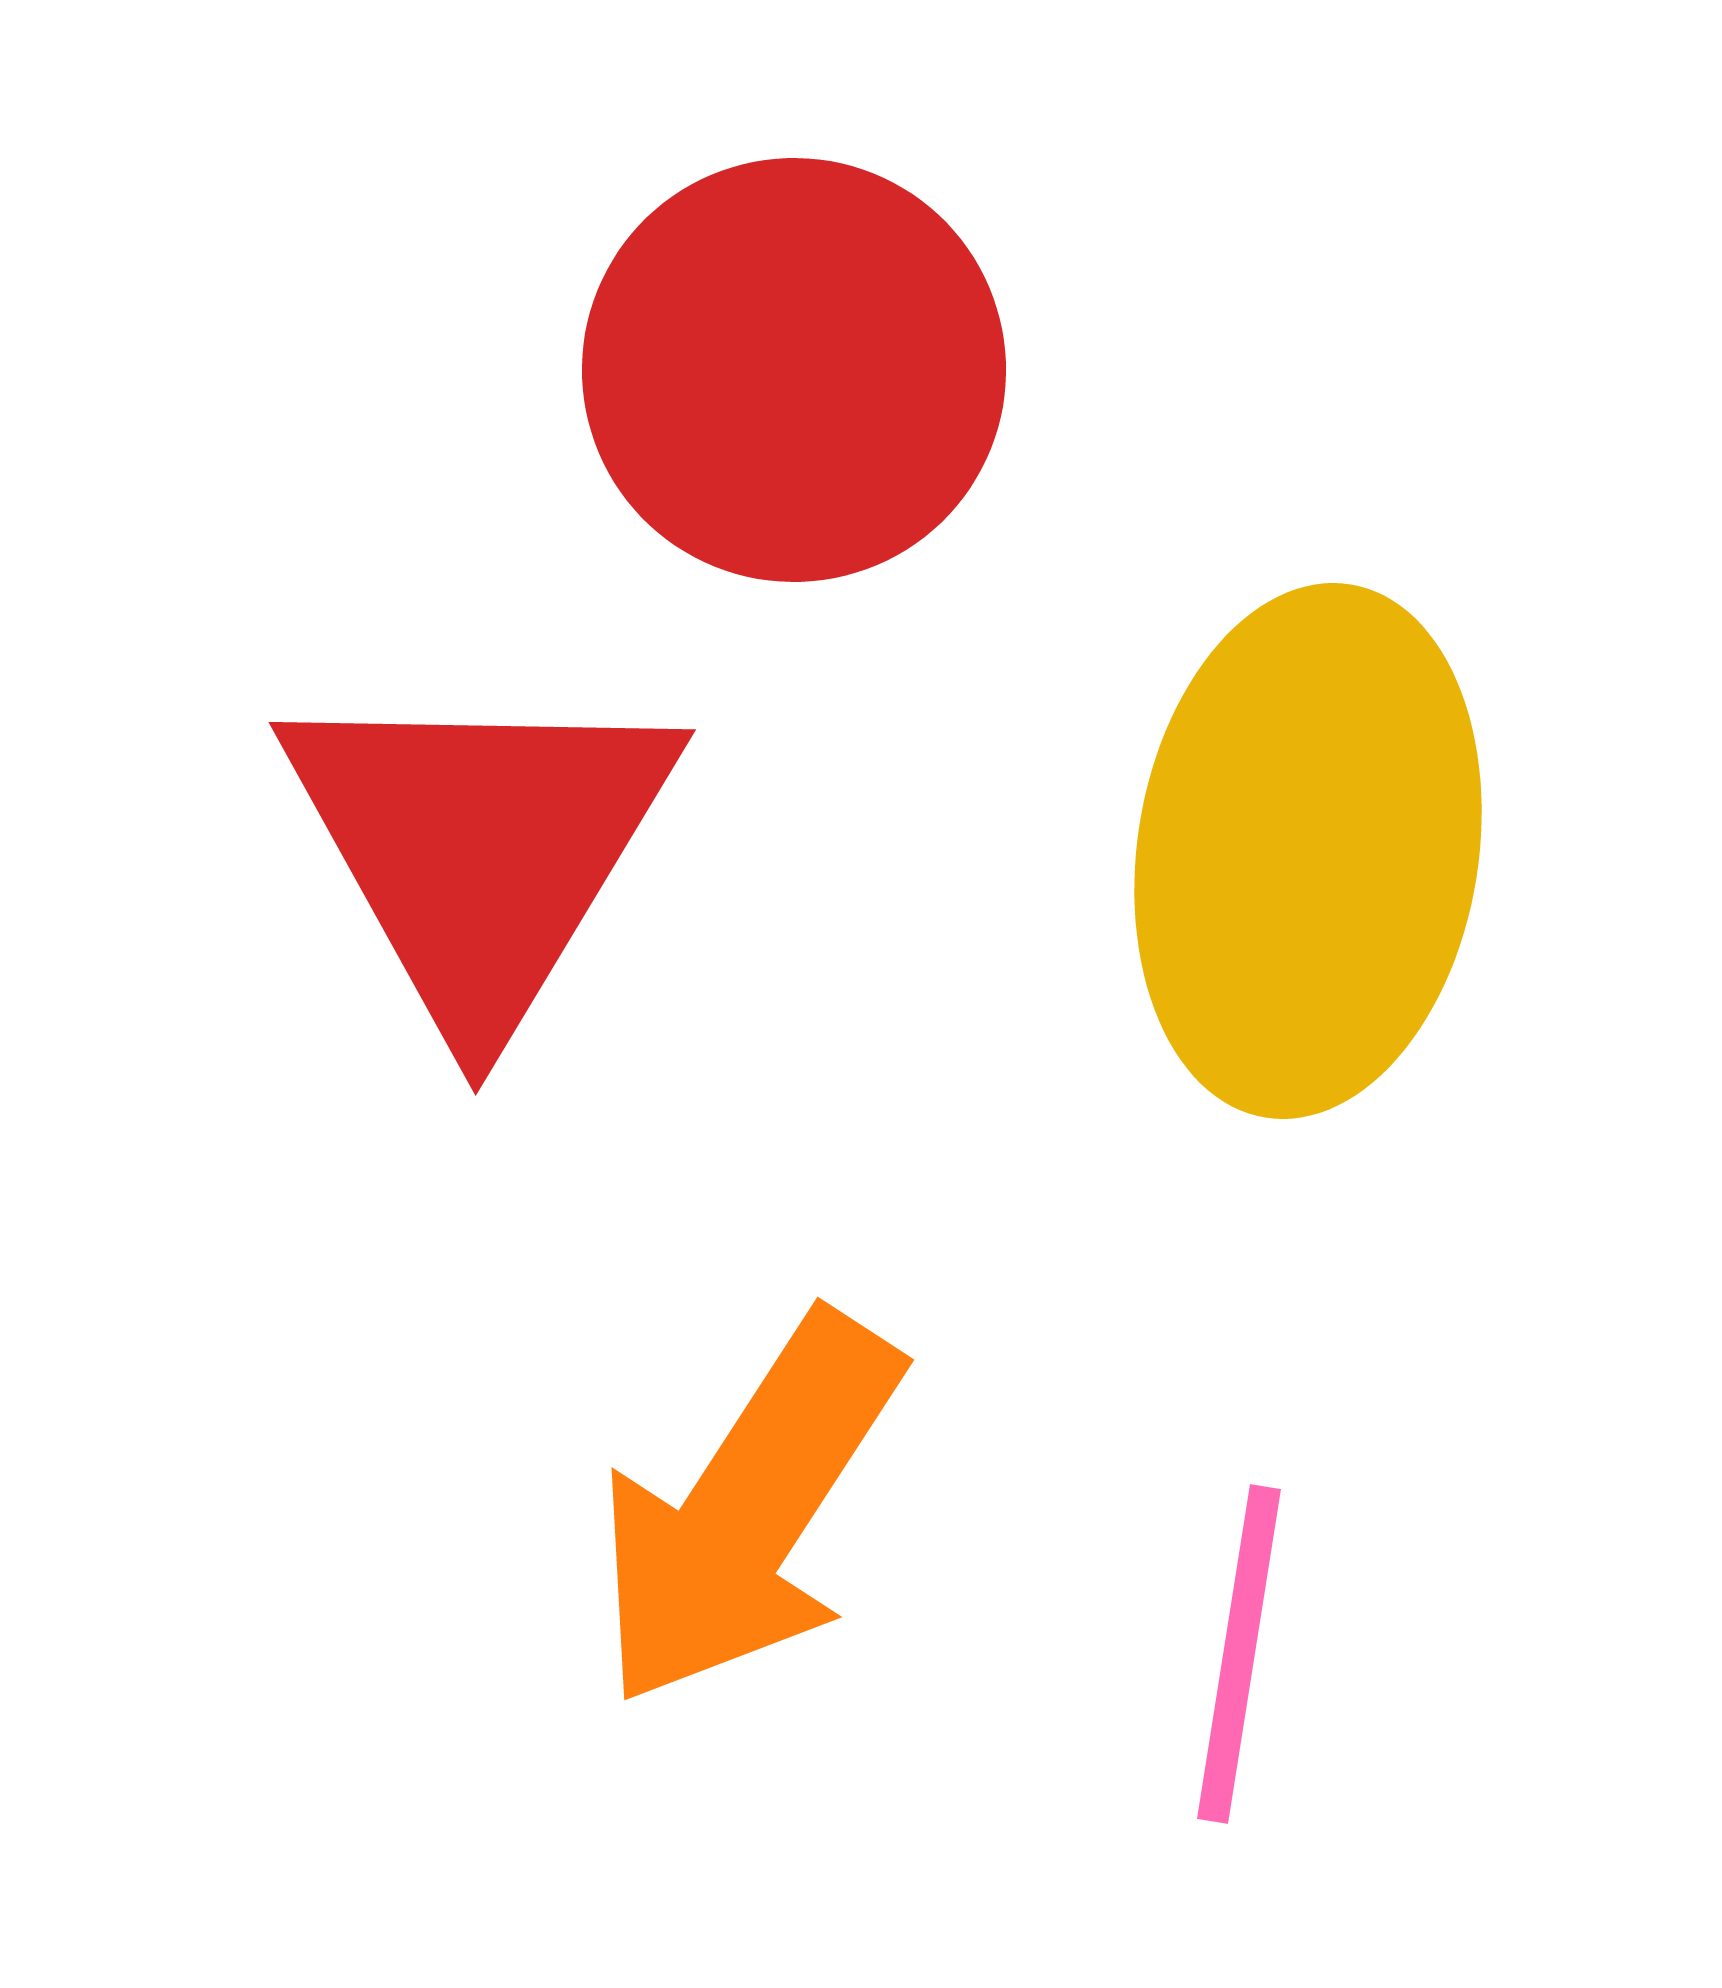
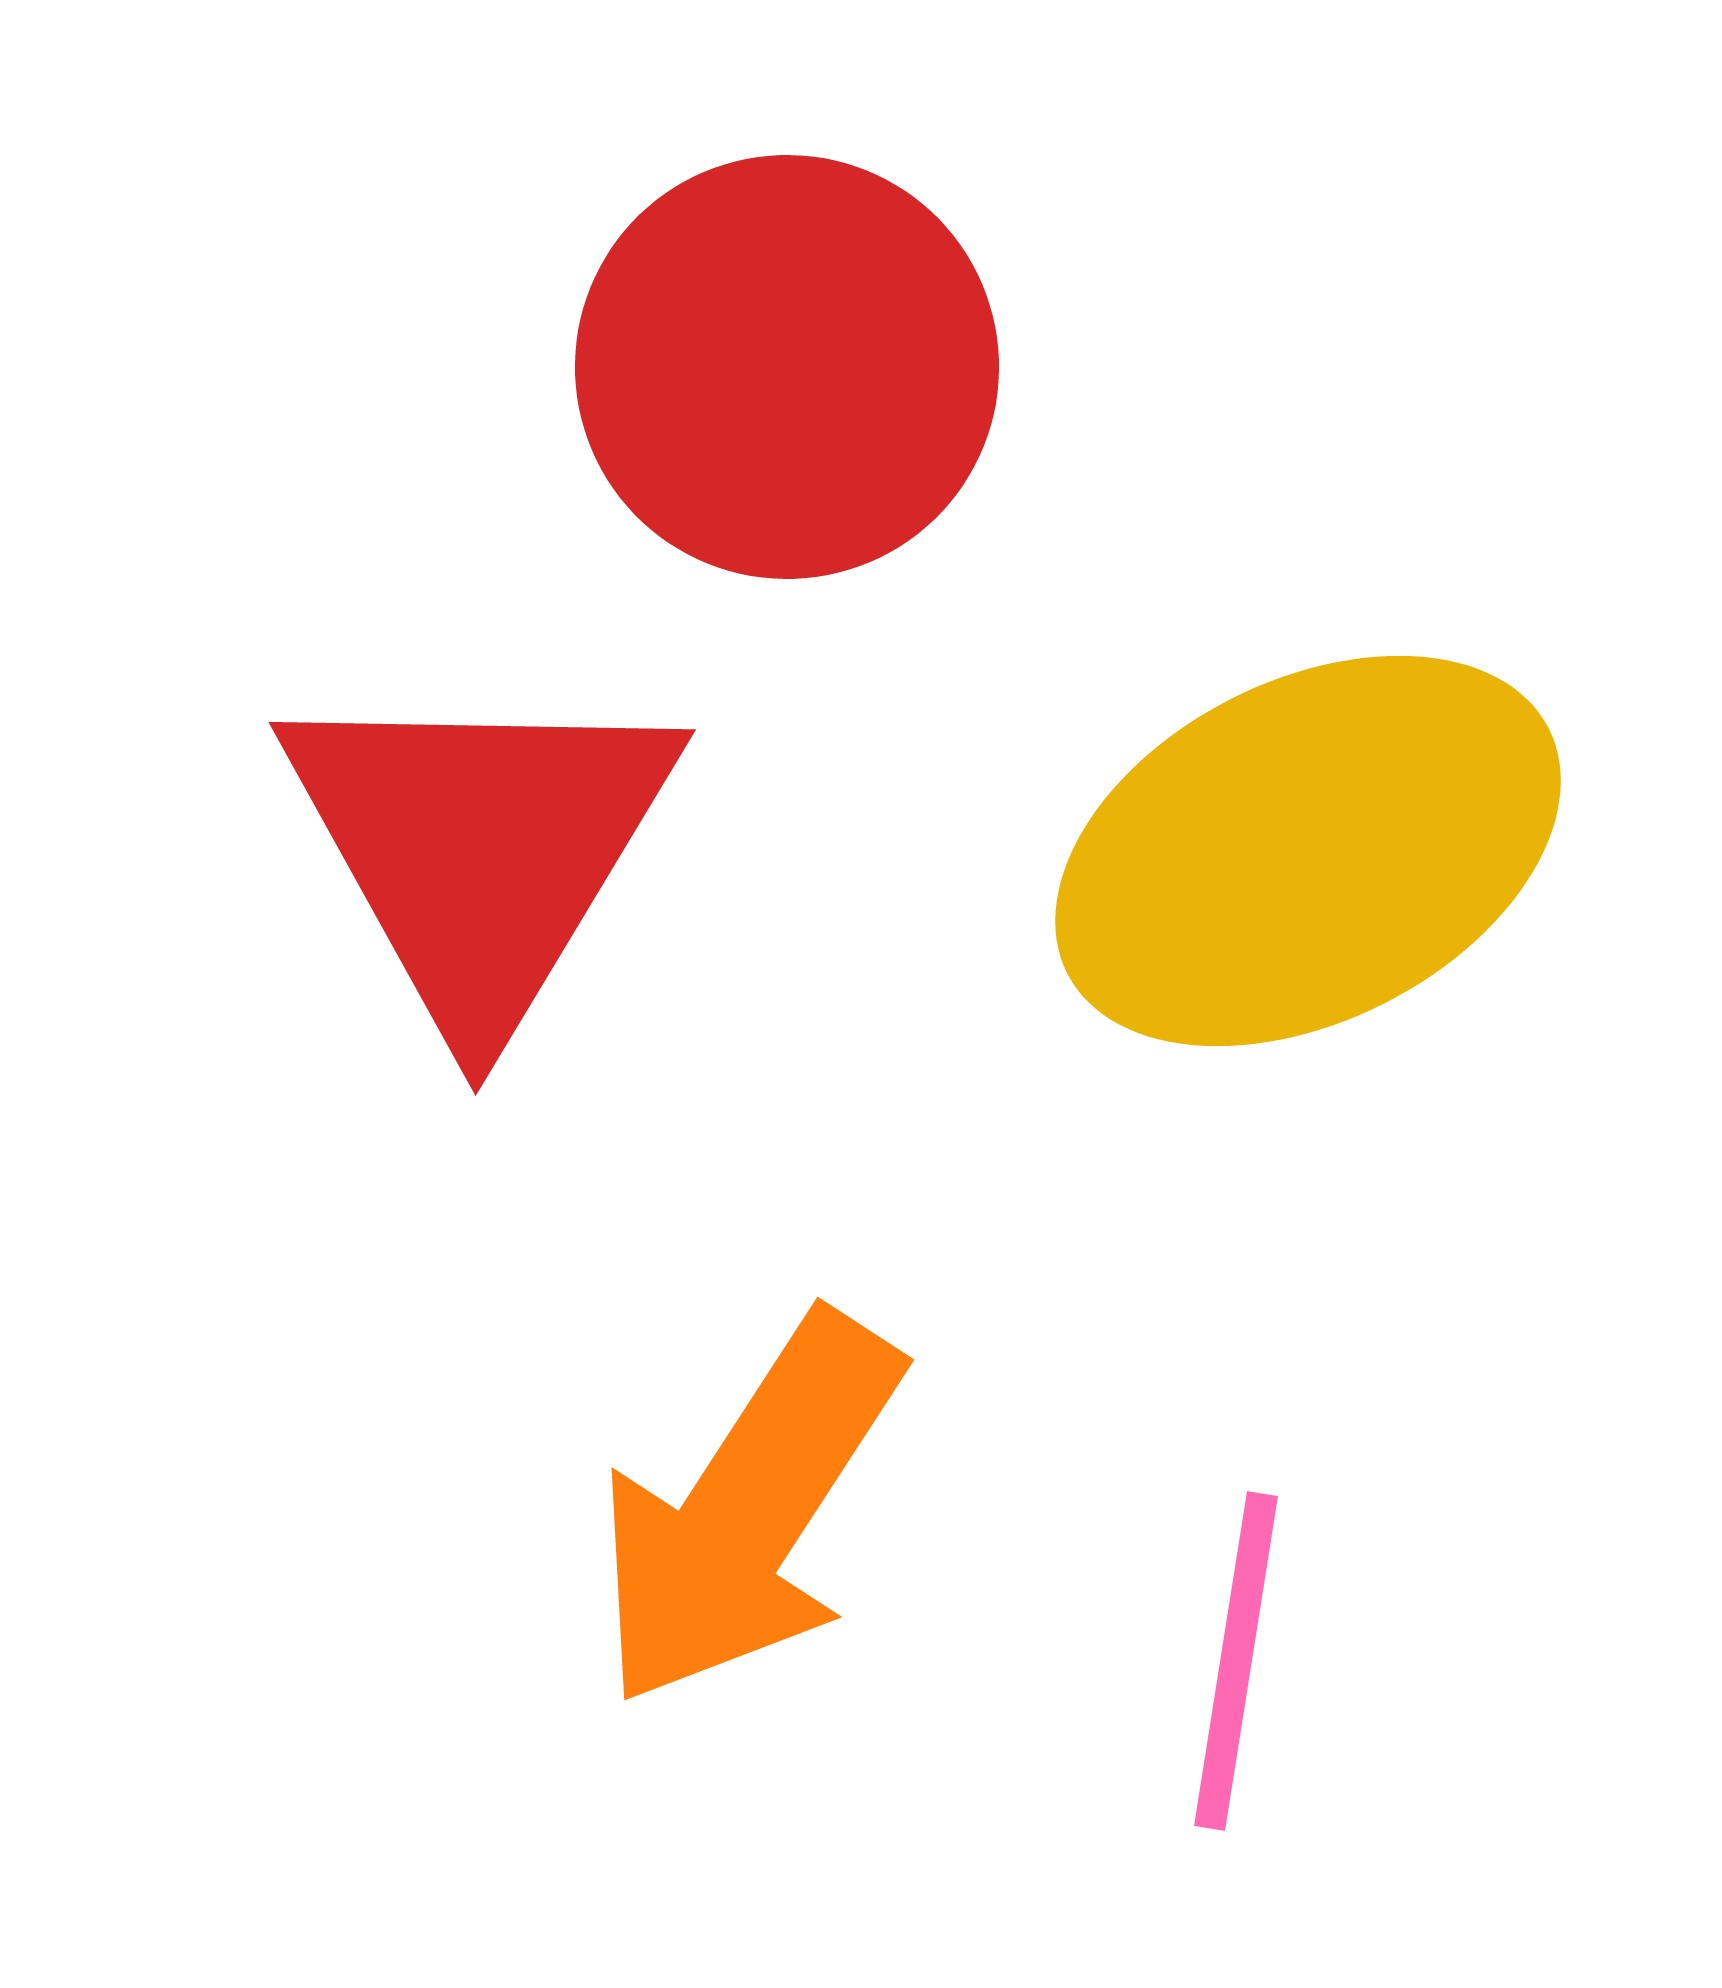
red circle: moved 7 px left, 3 px up
yellow ellipse: rotated 54 degrees clockwise
pink line: moved 3 px left, 7 px down
